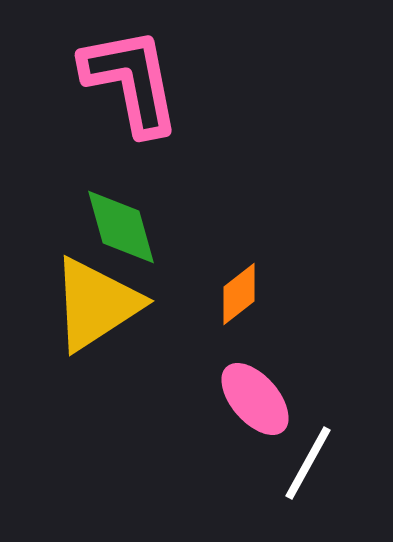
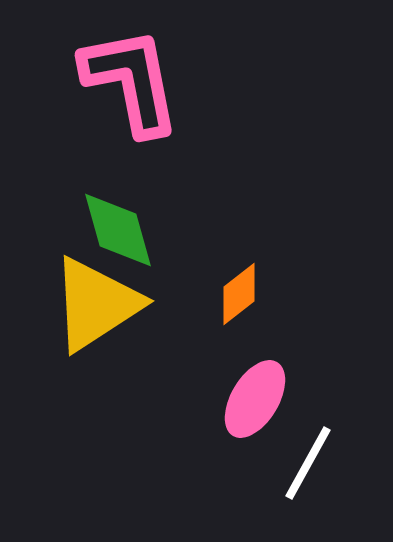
green diamond: moved 3 px left, 3 px down
pink ellipse: rotated 72 degrees clockwise
